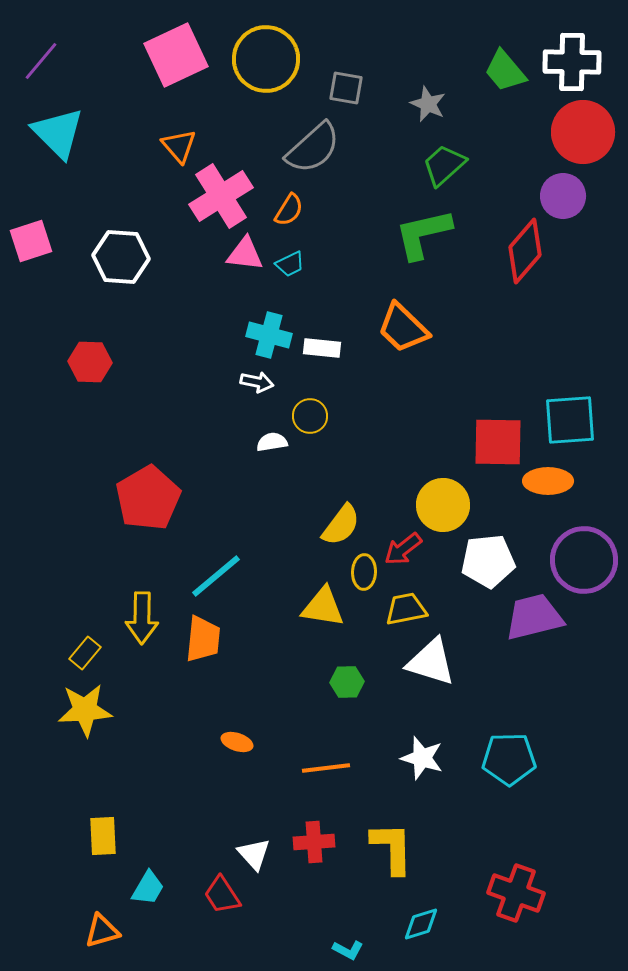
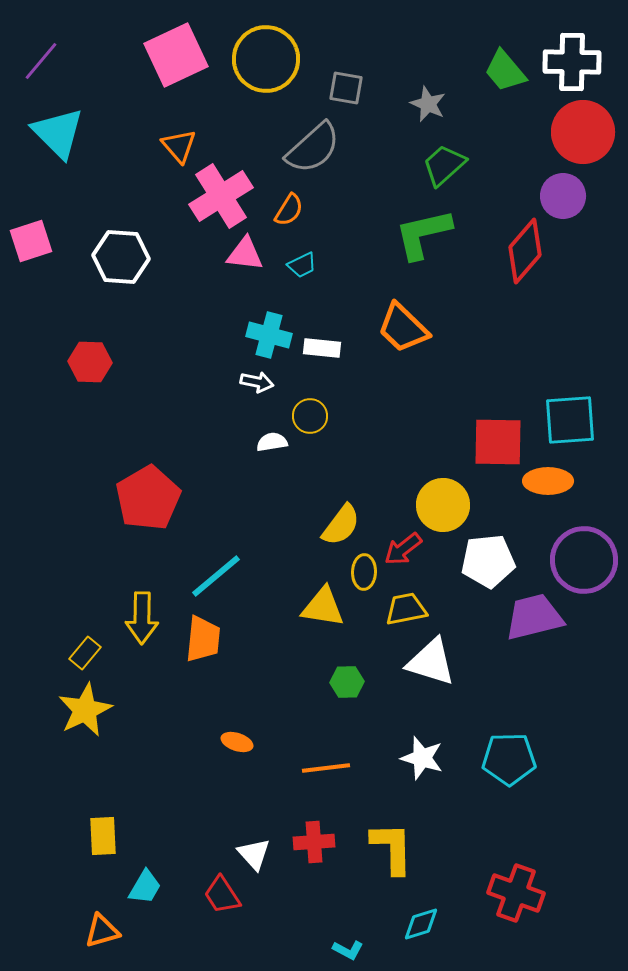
cyan trapezoid at (290, 264): moved 12 px right, 1 px down
yellow star at (85, 710): rotated 22 degrees counterclockwise
cyan trapezoid at (148, 888): moved 3 px left, 1 px up
